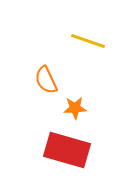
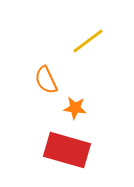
yellow line: rotated 56 degrees counterclockwise
orange star: rotated 10 degrees clockwise
